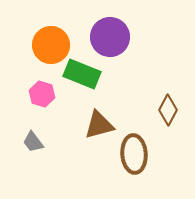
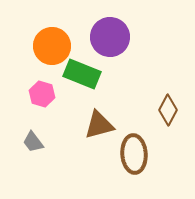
orange circle: moved 1 px right, 1 px down
